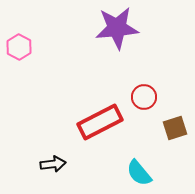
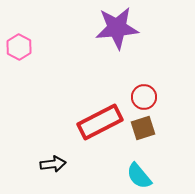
brown square: moved 32 px left
cyan semicircle: moved 3 px down
